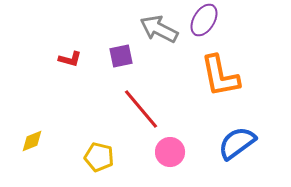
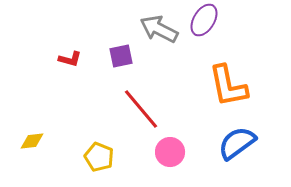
orange L-shape: moved 8 px right, 10 px down
yellow diamond: rotated 15 degrees clockwise
yellow pentagon: rotated 8 degrees clockwise
